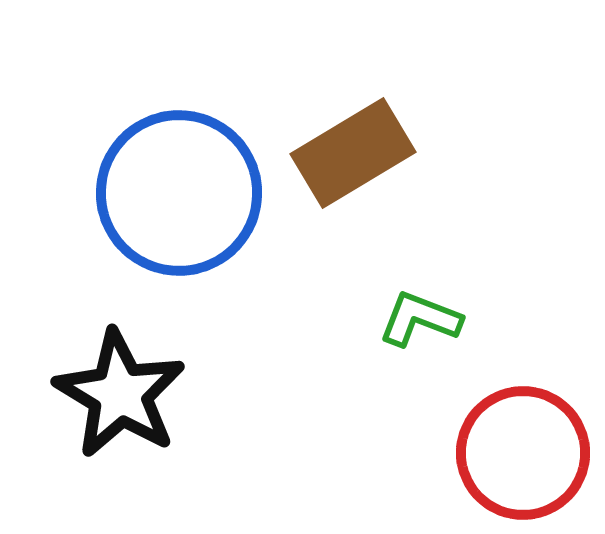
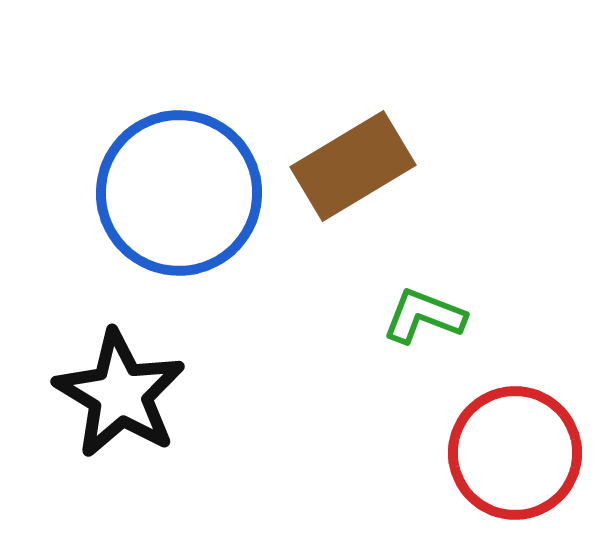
brown rectangle: moved 13 px down
green L-shape: moved 4 px right, 3 px up
red circle: moved 8 px left
